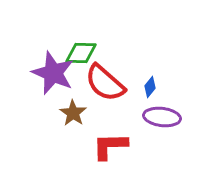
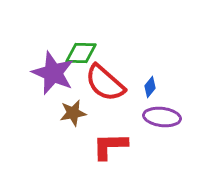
brown star: rotated 28 degrees clockwise
